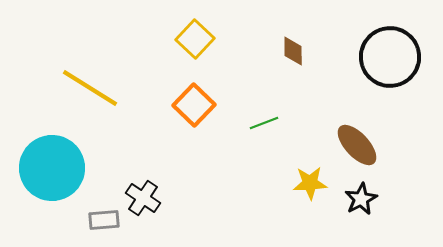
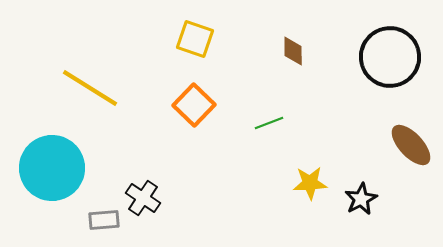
yellow square: rotated 24 degrees counterclockwise
green line: moved 5 px right
brown ellipse: moved 54 px right
